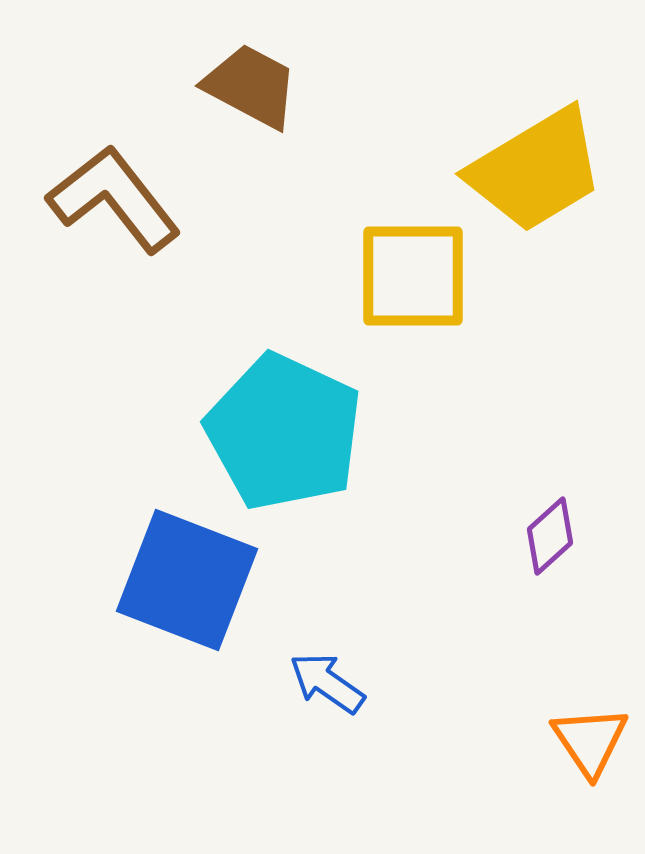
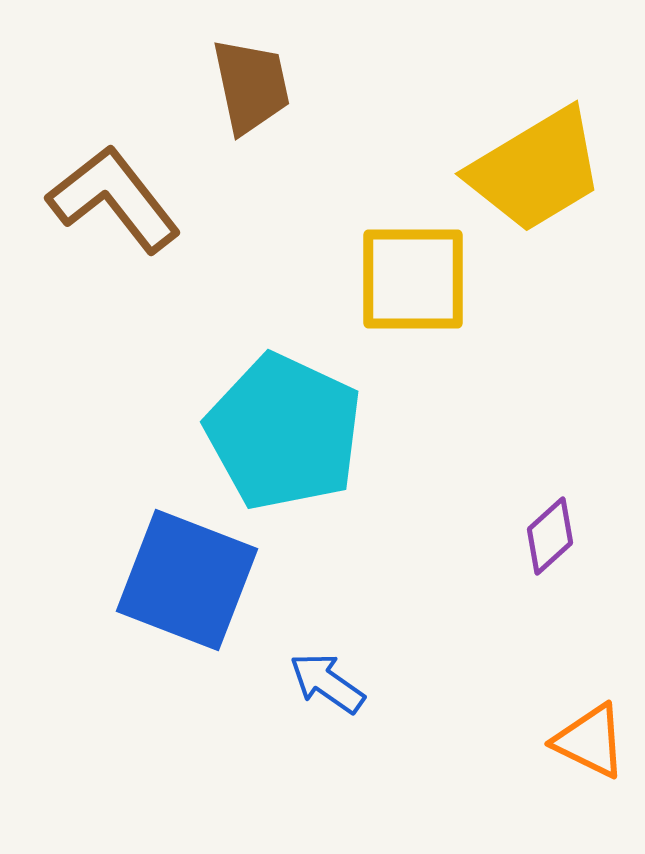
brown trapezoid: rotated 50 degrees clockwise
yellow square: moved 3 px down
orange triangle: rotated 30 degrees counterclockwise
